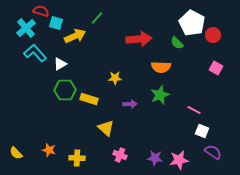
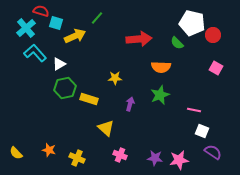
white pentagon: rotated 15 degrees counterclockwise
white triangle: moved 1 px left
green hexagon: moved 2 px up; rotated 10 degrees counterclockwise
purple arrow: rotated 72 degrees counterclockwise
pink line: rotated 16 degrees counterclockwise
yellow cross: rotated 21 degrees clockwise
